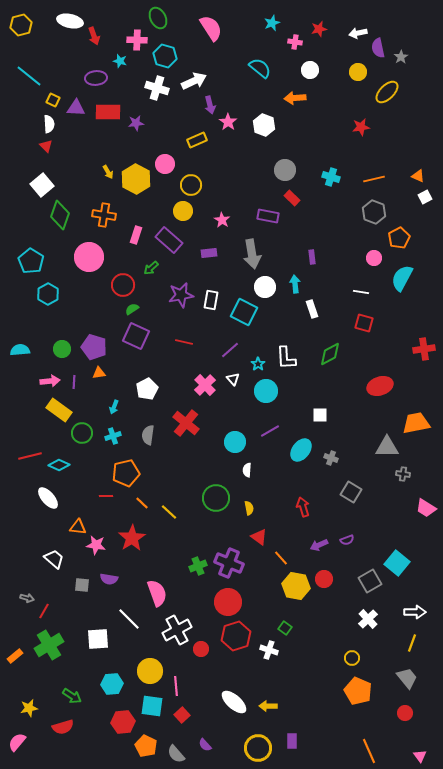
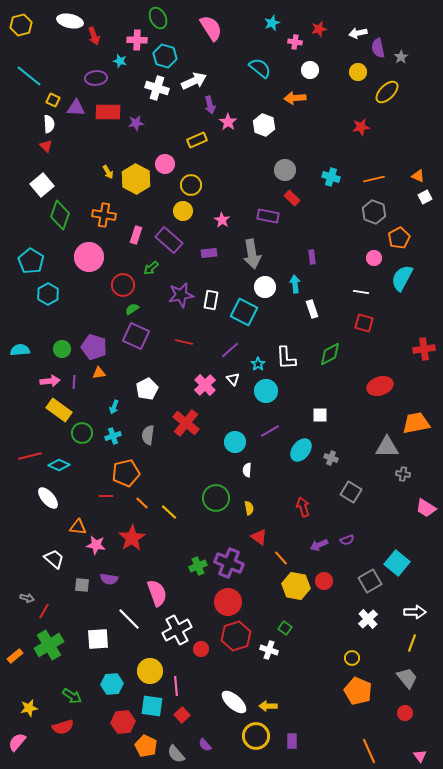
red circle at (324, 579): moved 2 px down
yellow circle at (258, 748): moved 2 px left, 12 px up
